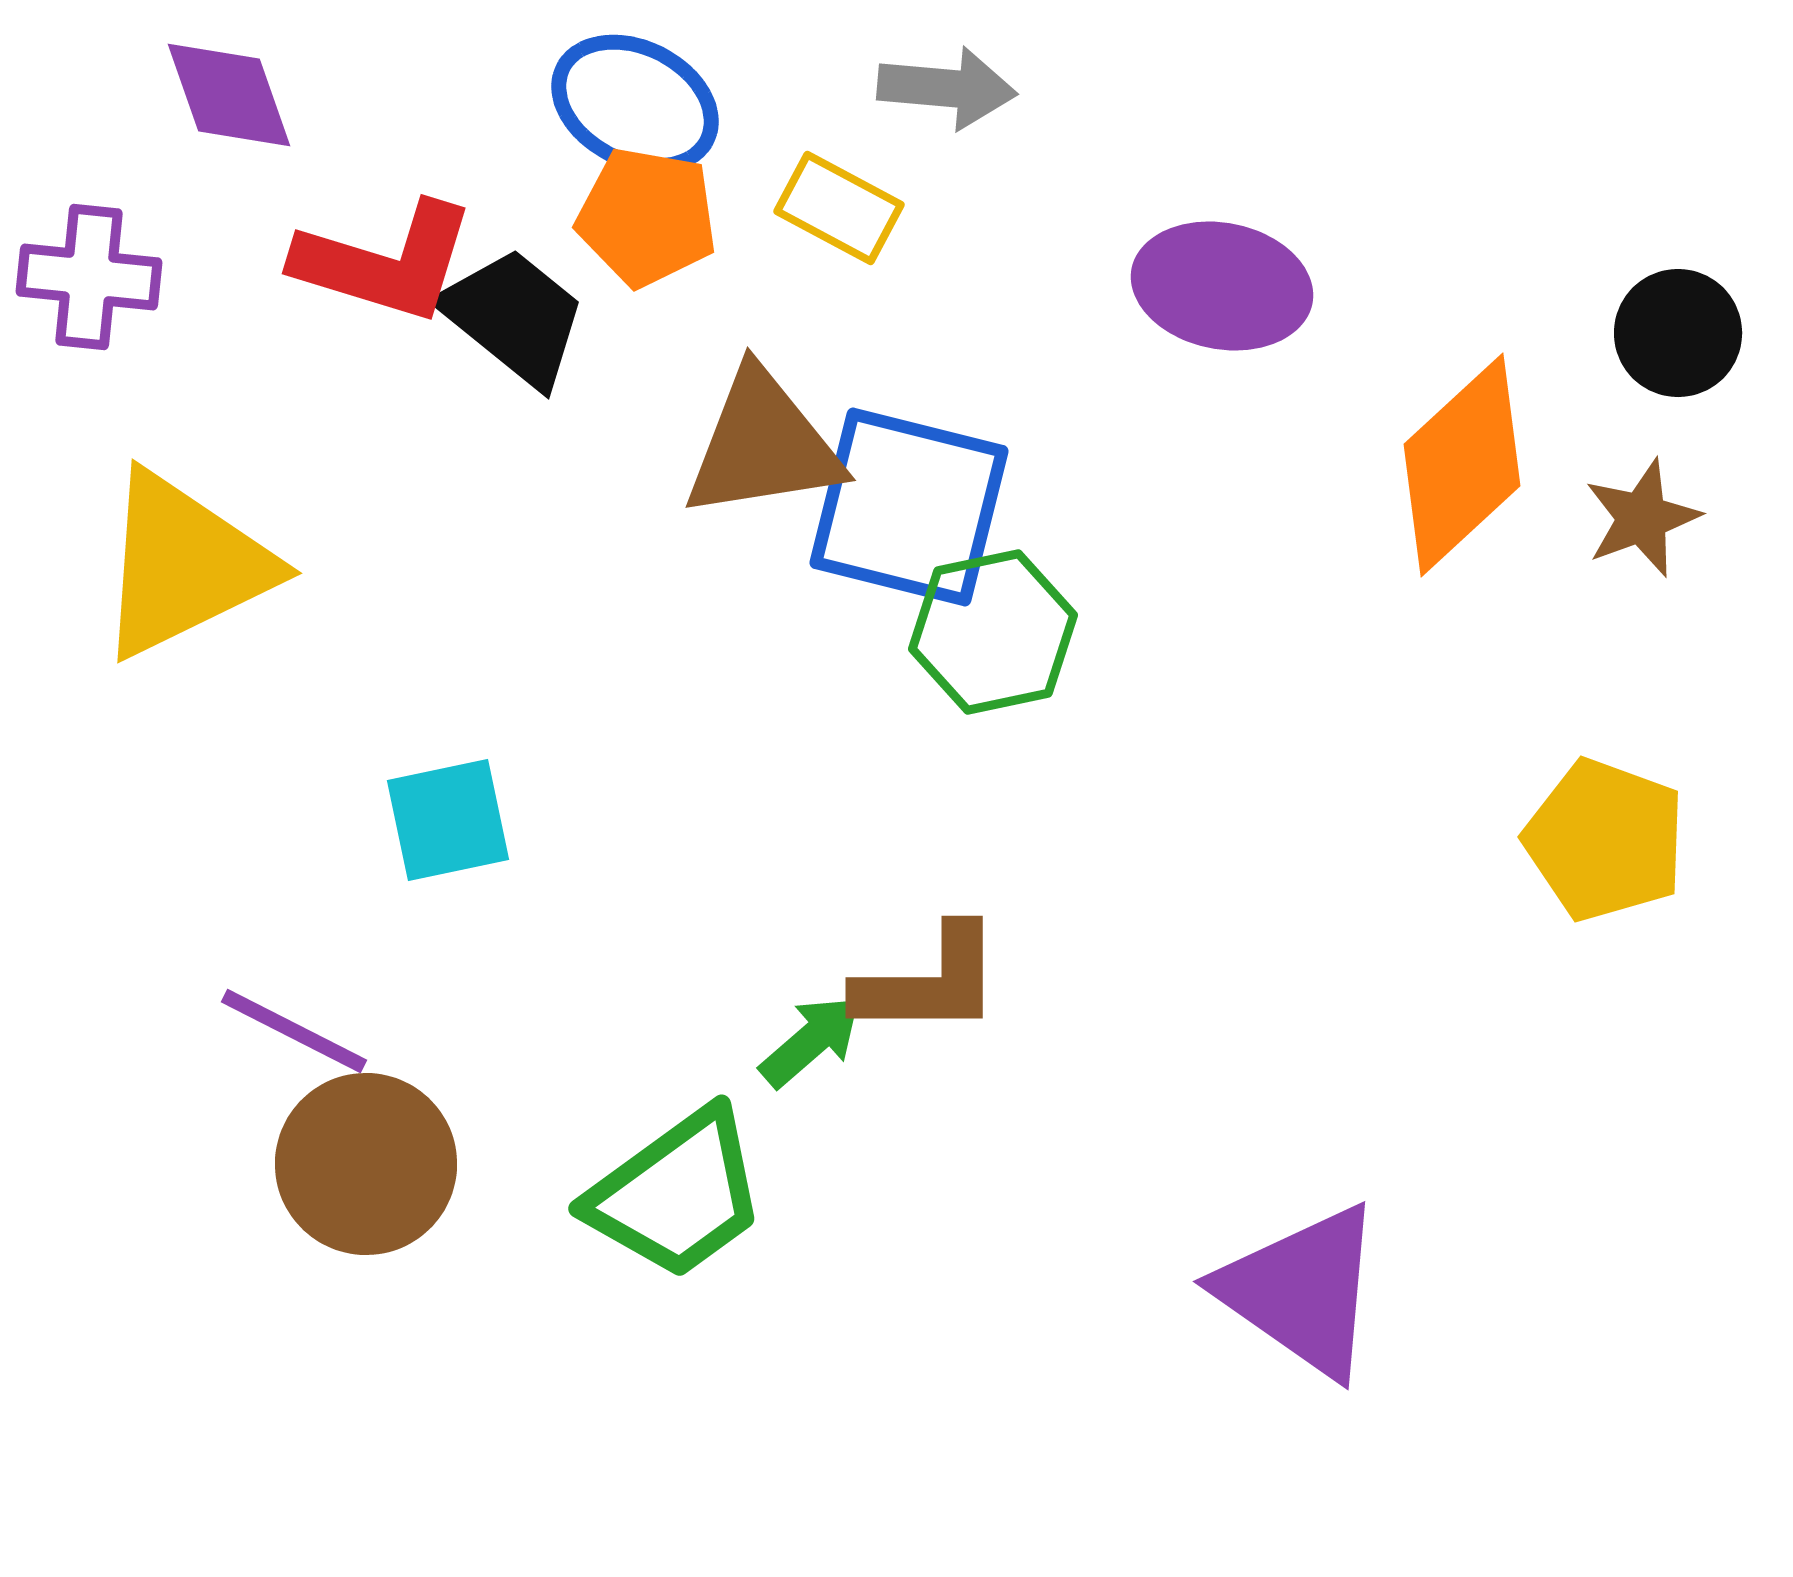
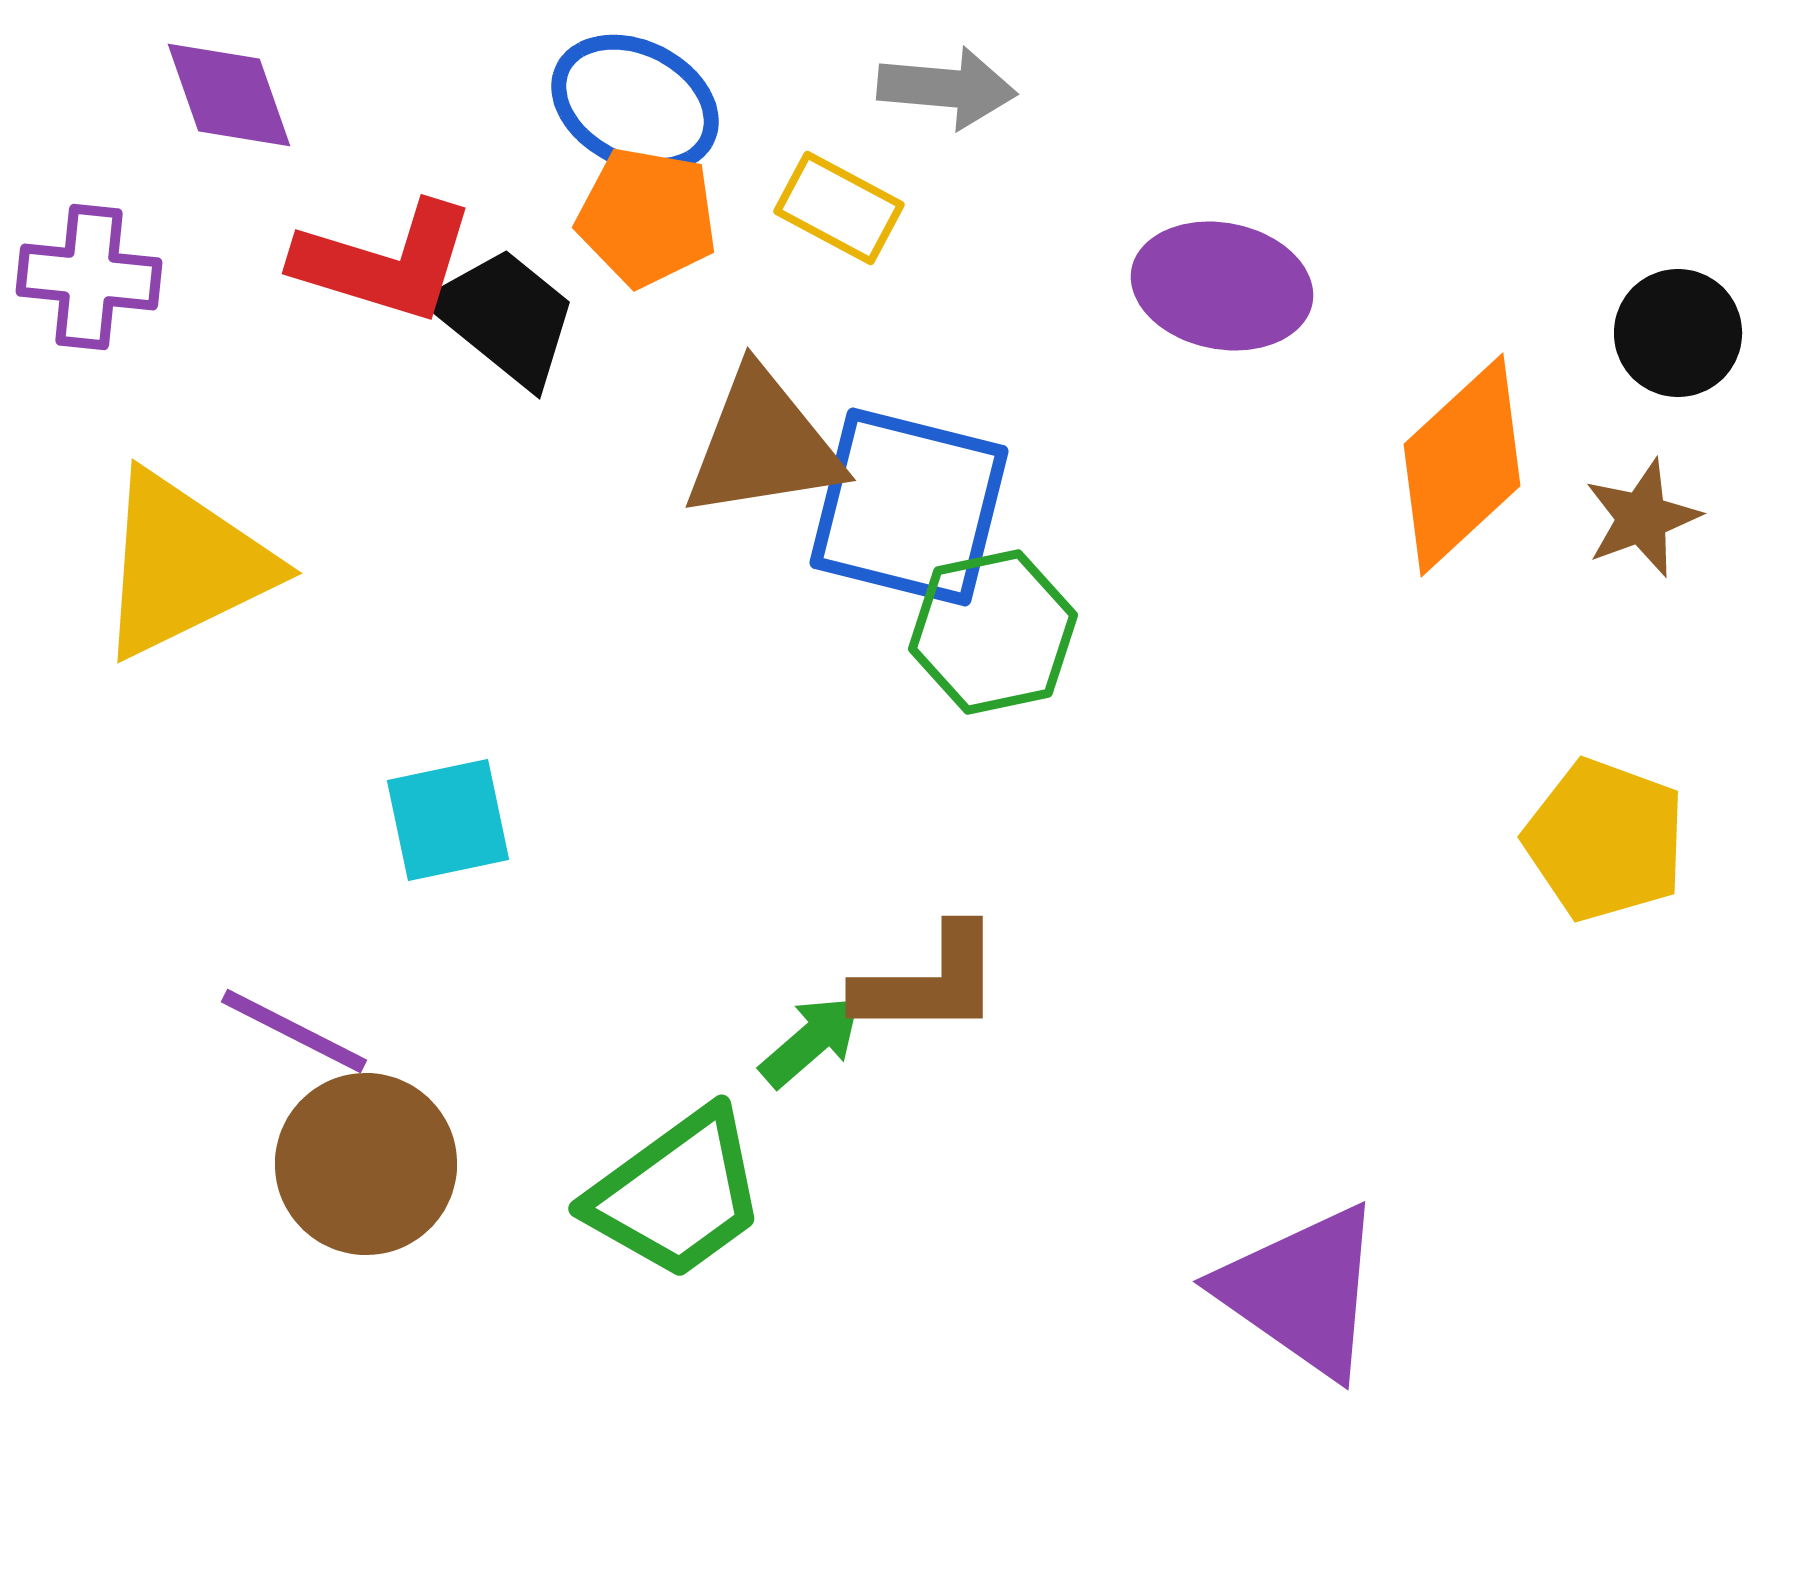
black trapezoid: moved 9 px left
